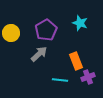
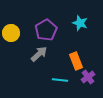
purple cross: rotated 16 degrees counterclockwise
